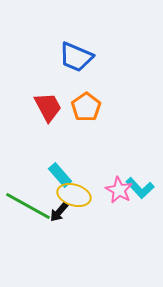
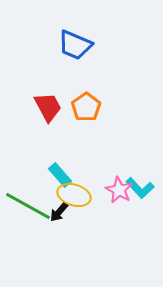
blue trapezoid: moved 1 px left, 12 px up
